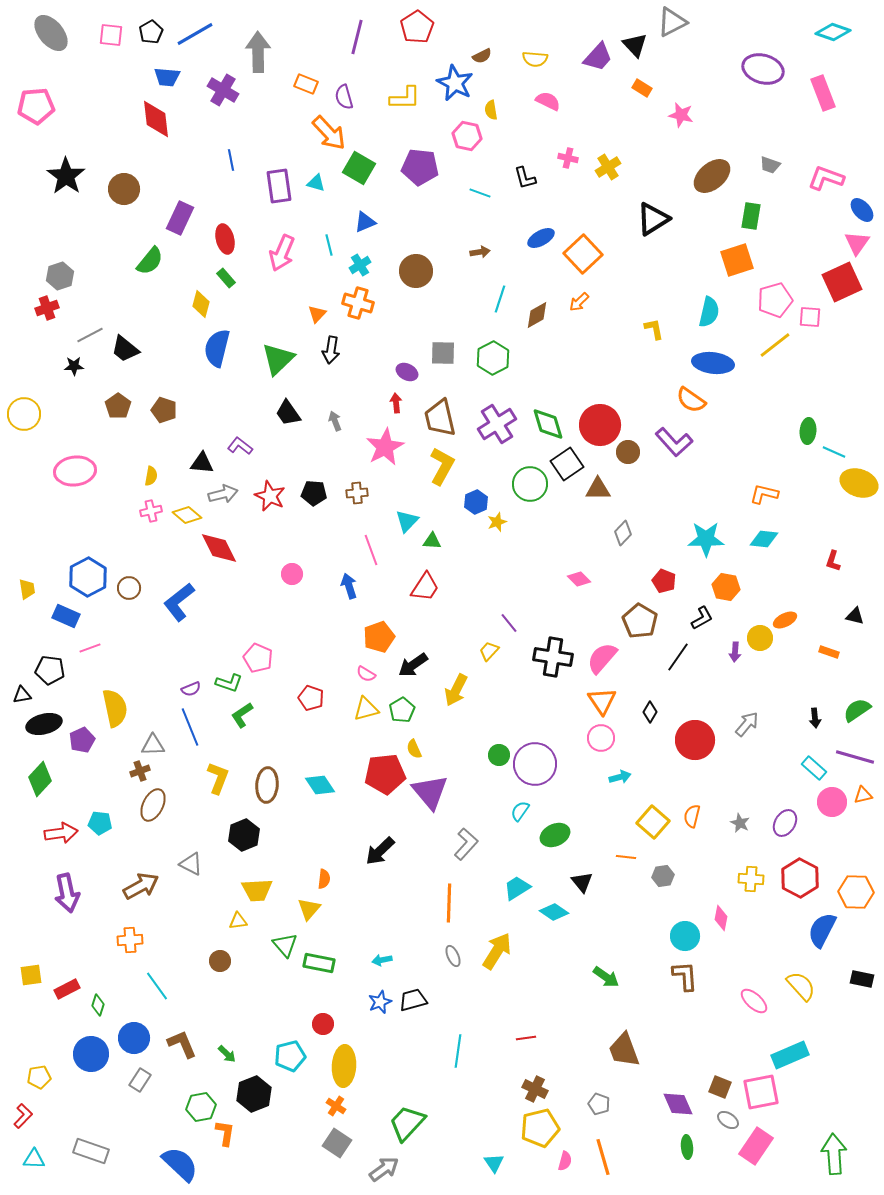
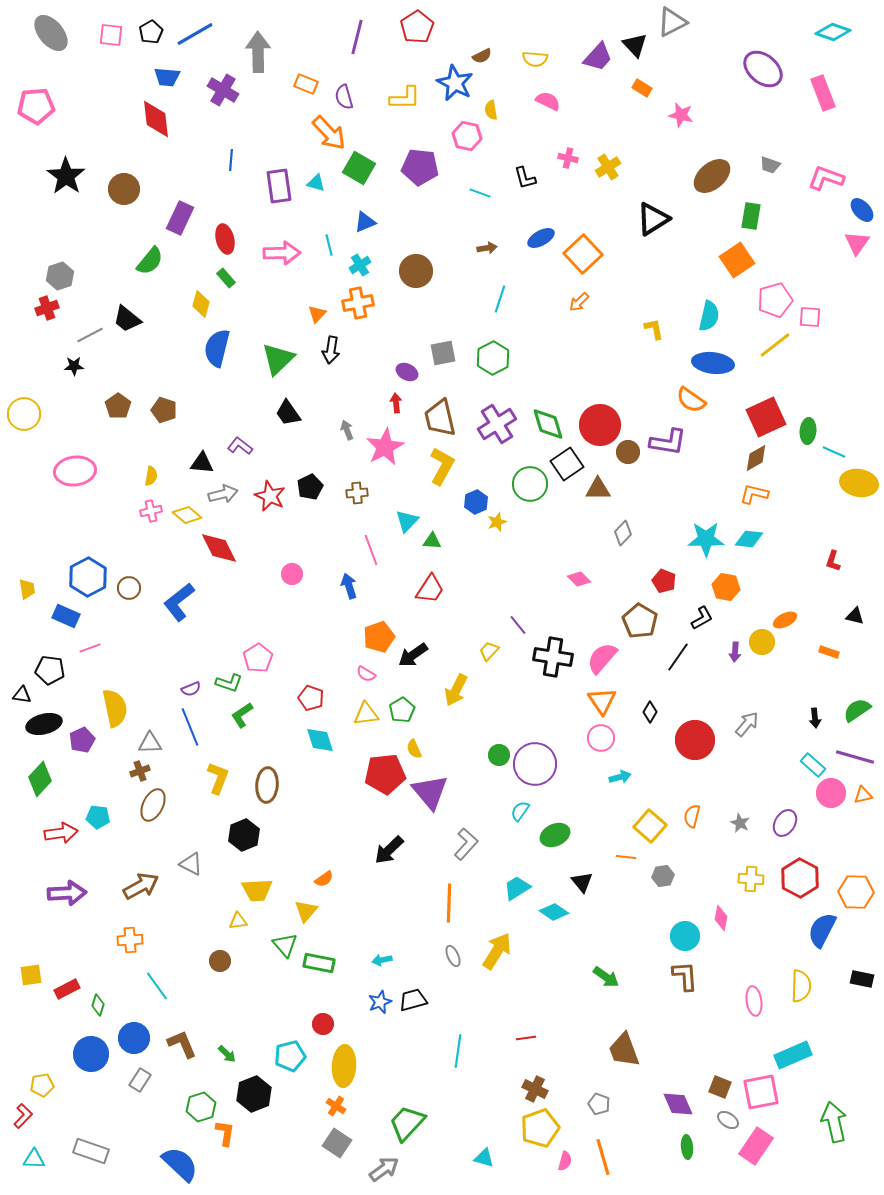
purple ellipse at (763, 69): rotated 24 degrees clockwise
blue line at (231, 160): rotated 15 degrees clockwise
brown arrow at (480, 252): moved 7 px right, 4 px up
pink arrow at (282, 253): rotated 114 degrees counterclockwise
orange square at (737, 260): rotated 16 degrees counterclockwise
red square at (842, 282): moved 76 px left, 135 px down
orange cross at (358, 303): rotated 28 degrees counterclockwise
cyan semicircle at (709, 312): moved 4 px down
brown diamond at (537, 315): moved 219 px right, 143 px down
black trapezoid at (125, 349): moved 2 px right, 30 px up
gray square at (443, 353): rotated 12 degrees counterclockwise
gray arrow at (335, 421): moved 12 px right, 9 px down
purple L-shape at (674, 442): moved 6 px left; rotated 39 degrees counterclockwise
yellow ellipse at (859, 483): rotated 9 degrees counterclockwise
black pentagon at (314, 493): moved 4 px left, 6 px up; rotated 30 degrees counterclockwise
orange L-shape at (764, 494): moved 10 px left
cyan diamond at (764, 539): moved 15 px left
red trapezoid at (425, 587): moved 5 px right, 2 px down
purple line at (509, 623): moved 9 px right, 2 px down
yellow circle at (760, 638): moved 2 px right, 4 px down
pink pentagon at (258, 658): rotated 16 degrees clockwise
black arrow at (413, 665): moved 10 px up
black triangle at (22, 695): rotated 18 degrees clockwise
yellow triangle at (366, 709): moved 5 px down; rotated 8 degrees clockwise
gray triangle at (153, 745): moved 3 px left, 2 px up
cyan rectangle at (814, 768): moved 1 px left, 3 px up
cyan diamond at (320, 785): moved 45 px up; rotated 16 degrees clockwise
pink circle at (832, 802): moved 1 px left, 9 px up
yellow square at (653, 822): moved 3 px left, 4 px down
cyan pentagon at (100, 823): moved 2 px left, 6 px up
black arrow at (380, 851): moved 9 px right, 1 px up
orange semicircle at (324, 879): rotated 48 degrees clockwise
purple arrow at (67, 893): rotated 81 degrees counterclockwise
yellow triangle at (309, 909): moved 3 px left, 2 px down
yellow semicircle at (801, 986): rotated 44 degrees clockwise
pink ellipse at (754, 1001): rotated 40 degrees clockwise
cyan rectangle at (790, 1055): moved 3 px right
yellow pentagon at (39, 1077): moved 3 px right, 8 px down
green hexagon at (201, 1107): rotated 8 degrees counterclockwise
yellow pentagon at (540, 1128): rotated 6 degrees counterclockwise
green arrow at (834, 1154): moved 32 px up; rotated 9 degrees counterclockwise
cyan triangle at (494, 1163): moved 10 px left, 5 px up; rotated 40 degrees counterclockwise
